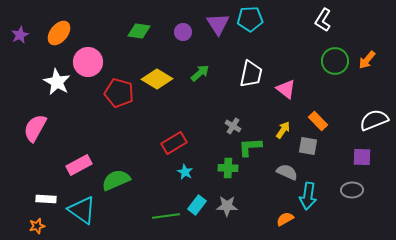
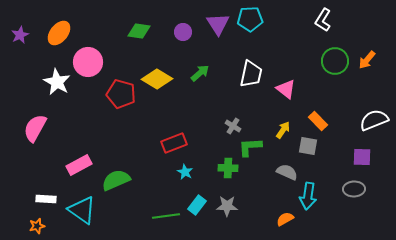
red pentagon: moved 2 px right, 1 px down
red rectangle: rotated 10 degrees clockwise
gray ellipse: moved 2 px right, 1 px up
